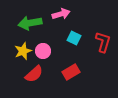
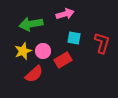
pink arrow: moved 4 px right
green arrow: moved 1 px right, 1 px down
cyan square: rotated 16 degrees counterclockwise
red L-shape: moved 1 px left, 1 px down
red rectangle: moved 8 px left, 12 px up
